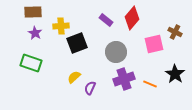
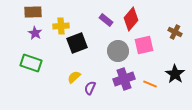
red diamond: moved 1 px left, 1 px down
pink square: moved 10 px left, 1 px down
gray circle: moved 2 px right, 1 px up
